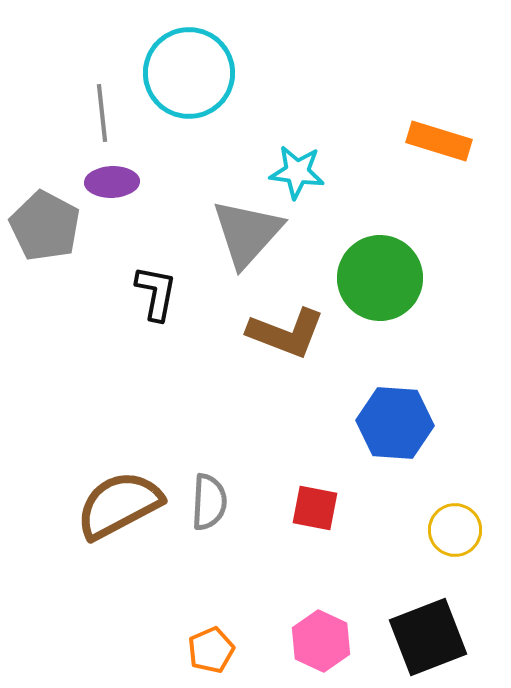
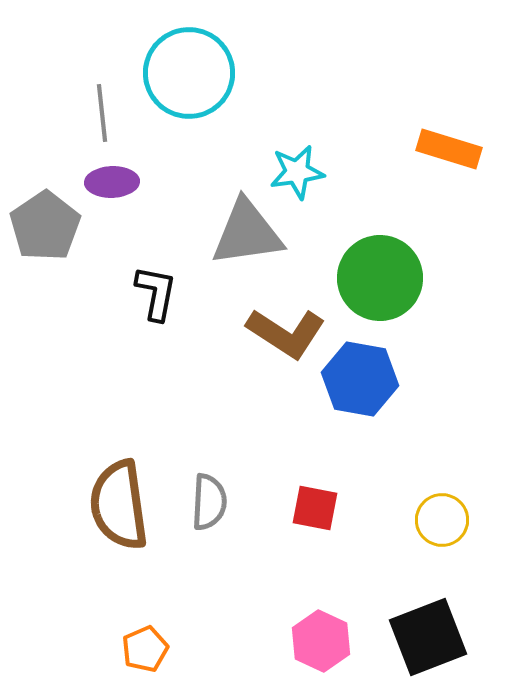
orange rectangle: moved 10 px right, 8 px down
cyan star: rotated 16 degrees counterclockwise
gray pentagon: rotated 10 degrees clockwise
gray triangle: rotated 40 degrees clockwise
brown L-shape: rotated 12 degrees clockwise
blue hexagon: moved 35 px left, 44 px up; rotated 6 degrees clockwise
brown semicircle: rotated 70 degrees counterclockwise
yellow circle: moved 13 px left, 10 px up
orange pentagon: moved 66 px left, 1 px up
